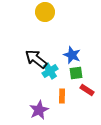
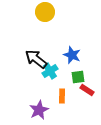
green square: moved 2 px right, 4 px down
